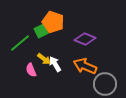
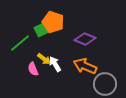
green square: moved 1 px up
pink semicircle: moved 2 px right, 1 px up
